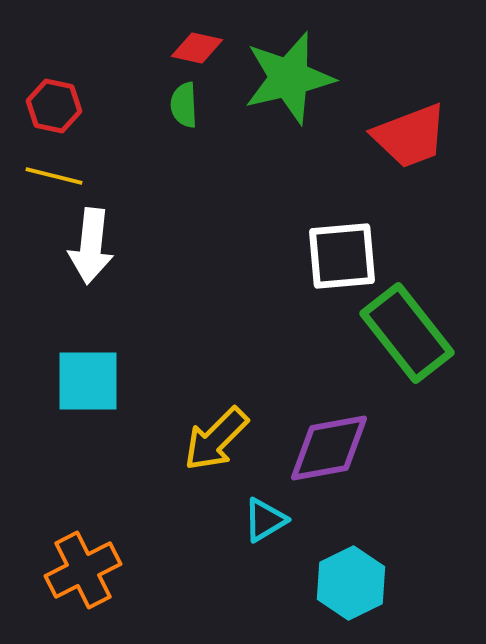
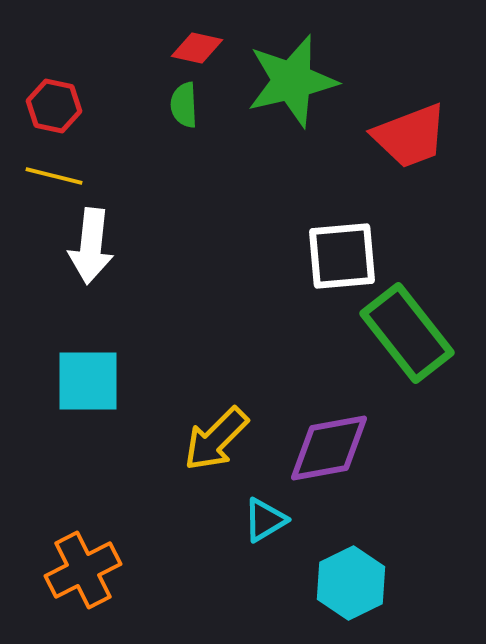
green star: moved 3 px right, 3 px down
